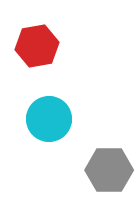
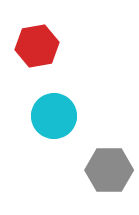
cyan circle: moved 5 px right, 3 px up
